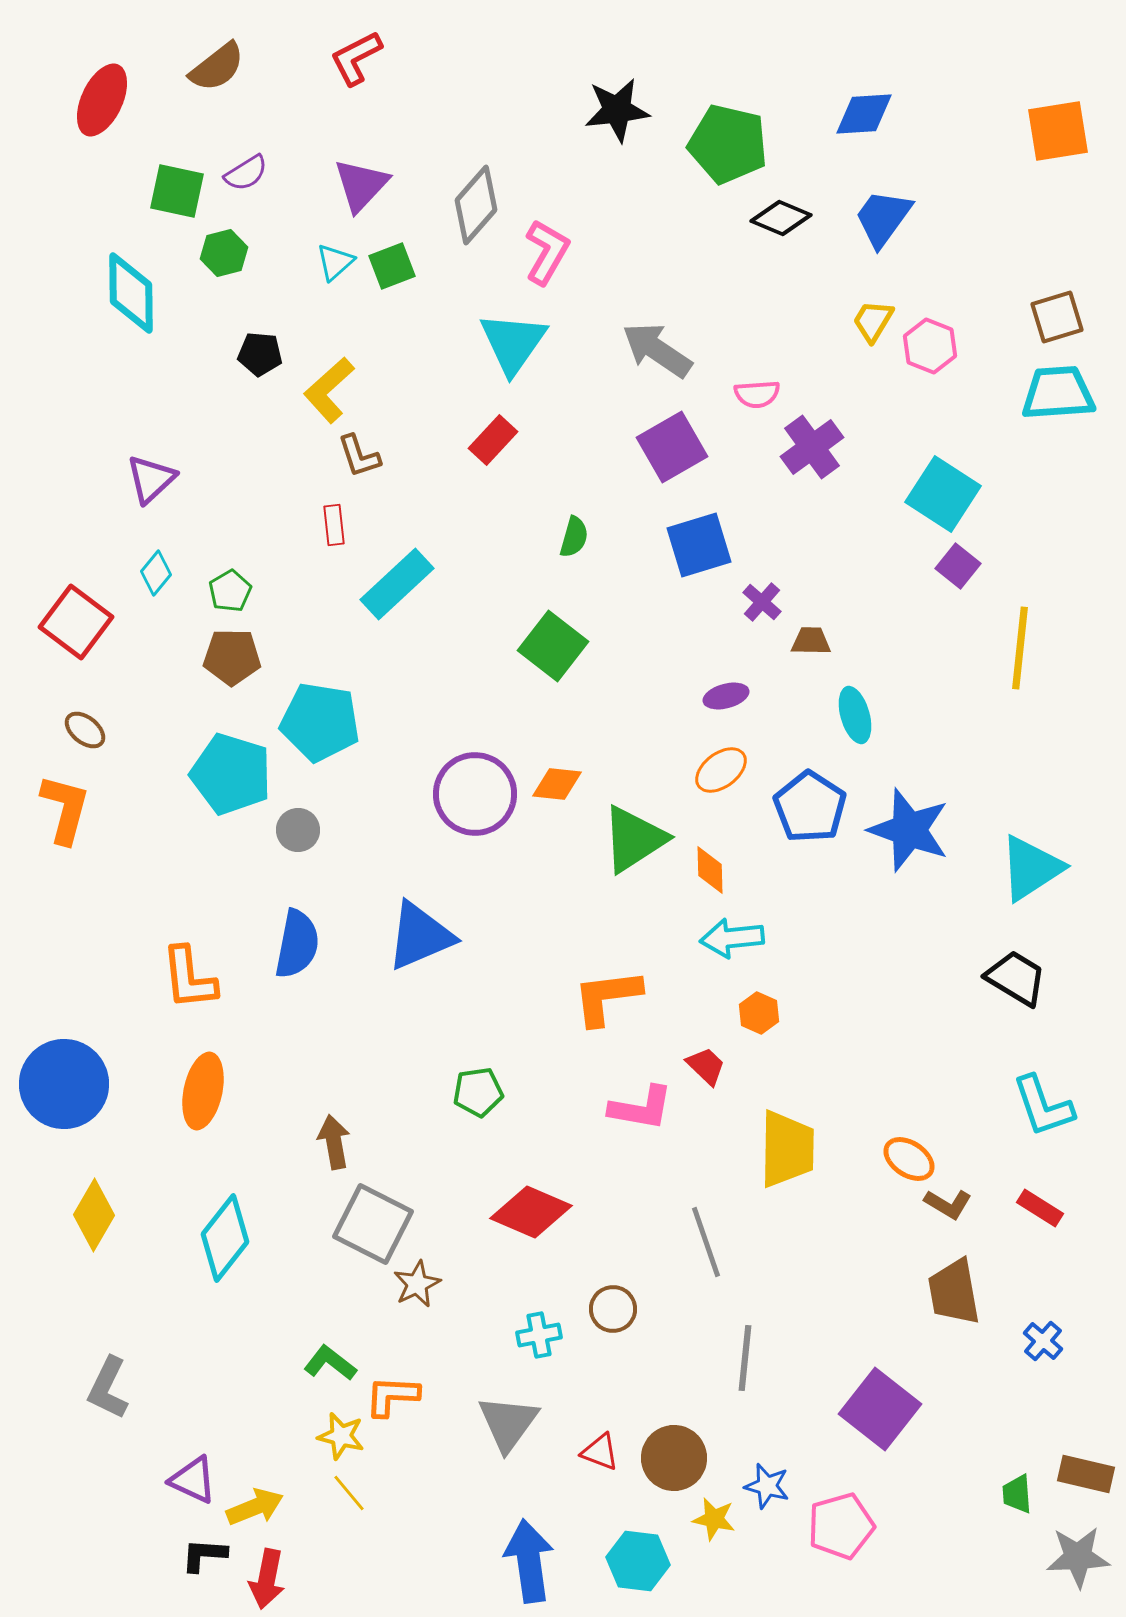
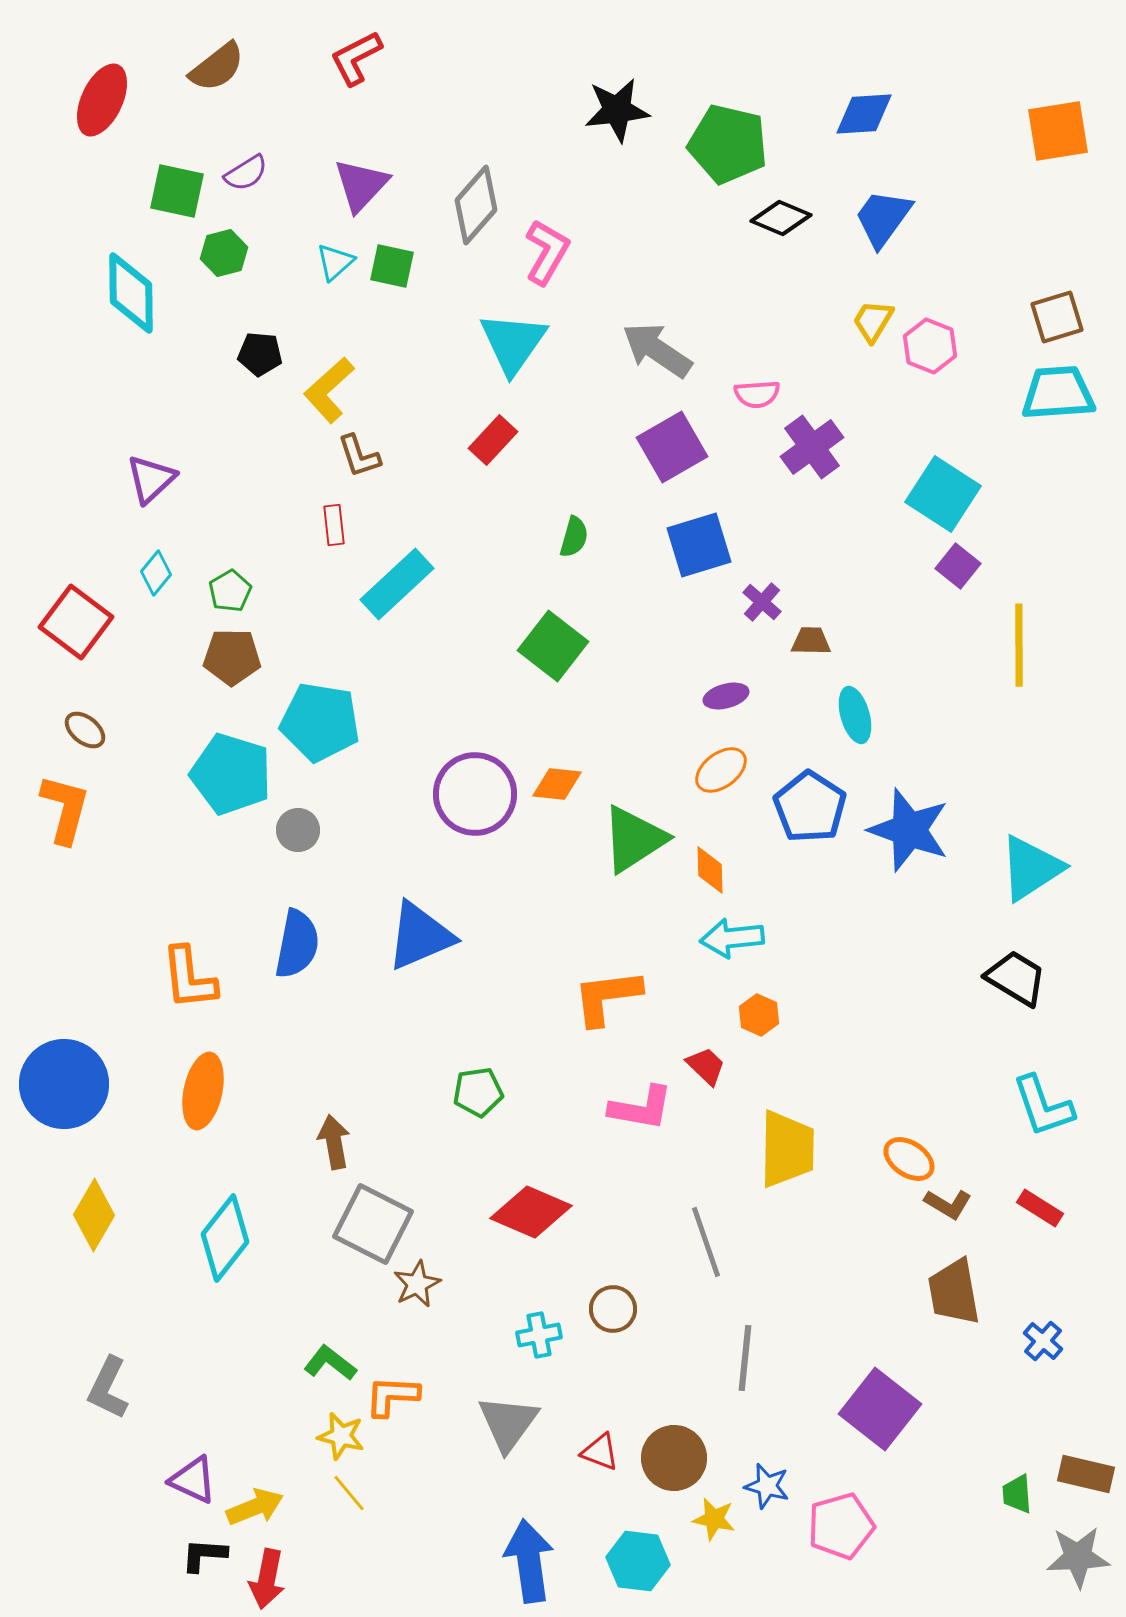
green square at (392, 266): rotated 33 degrees clockwise
yellow line at (1020, 648): moved 1 px left, 3 px up; rotated 6 degrees counterclockwise
orange hexagon at (759, 1013): moved 2 px down
